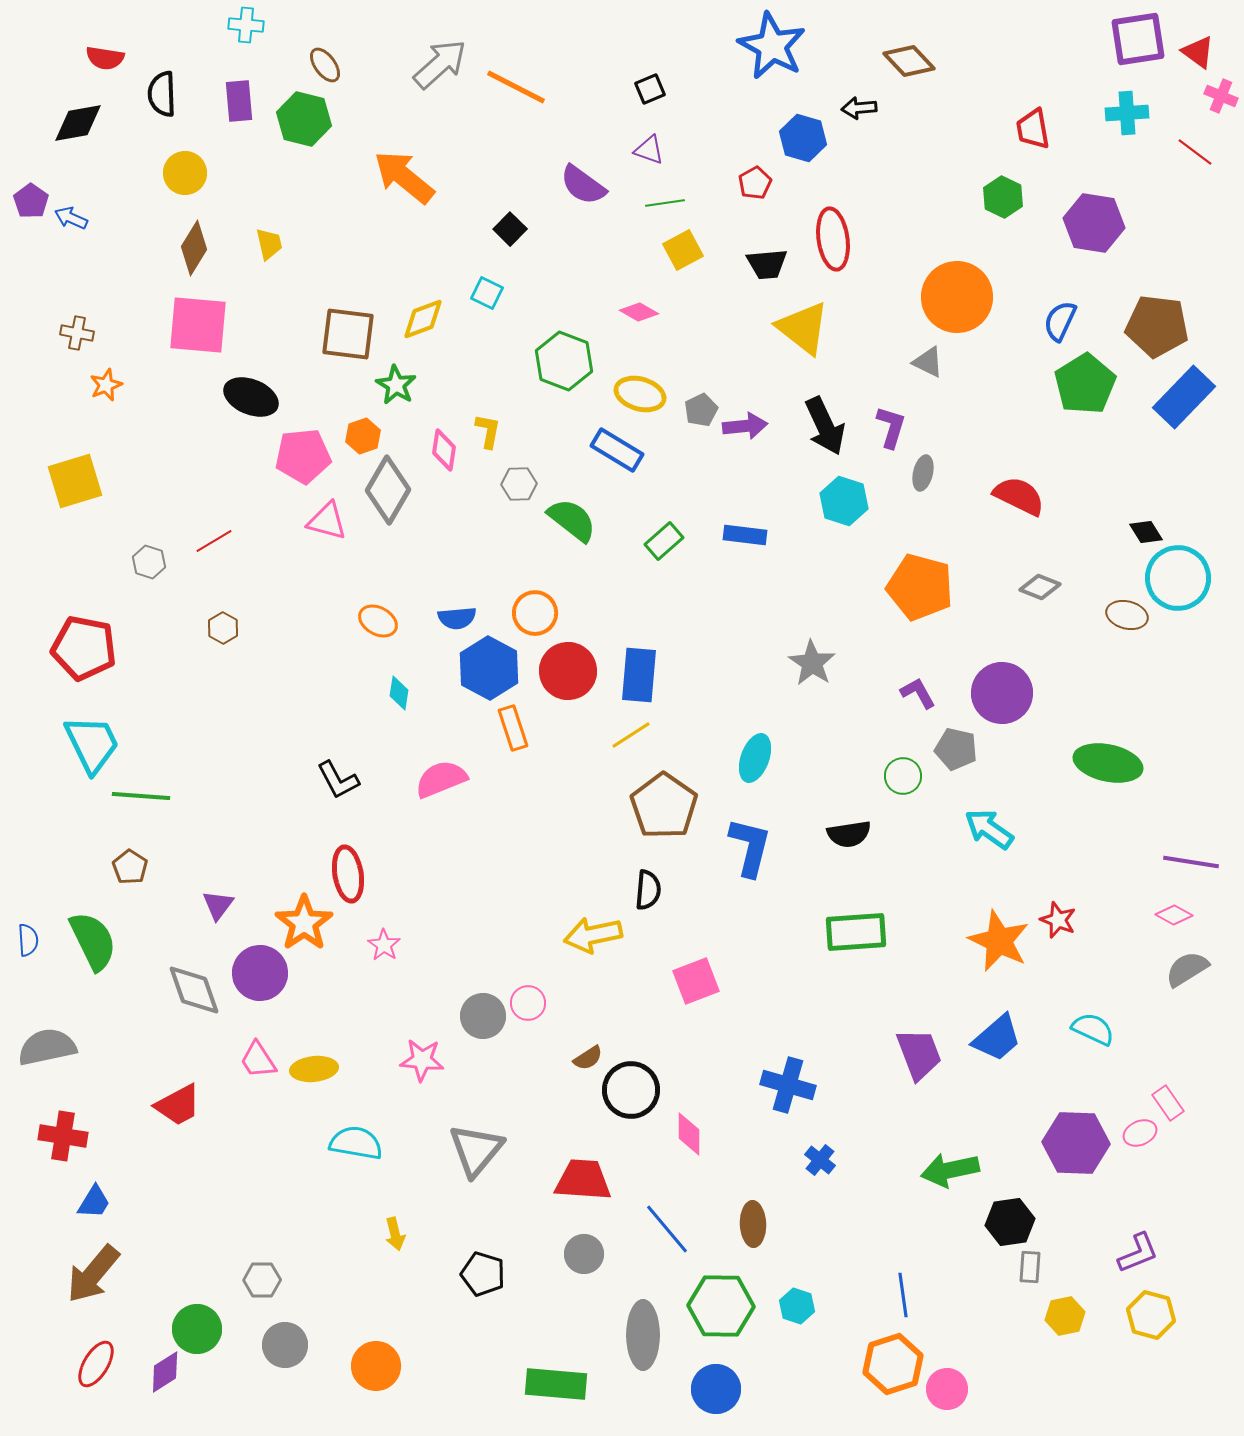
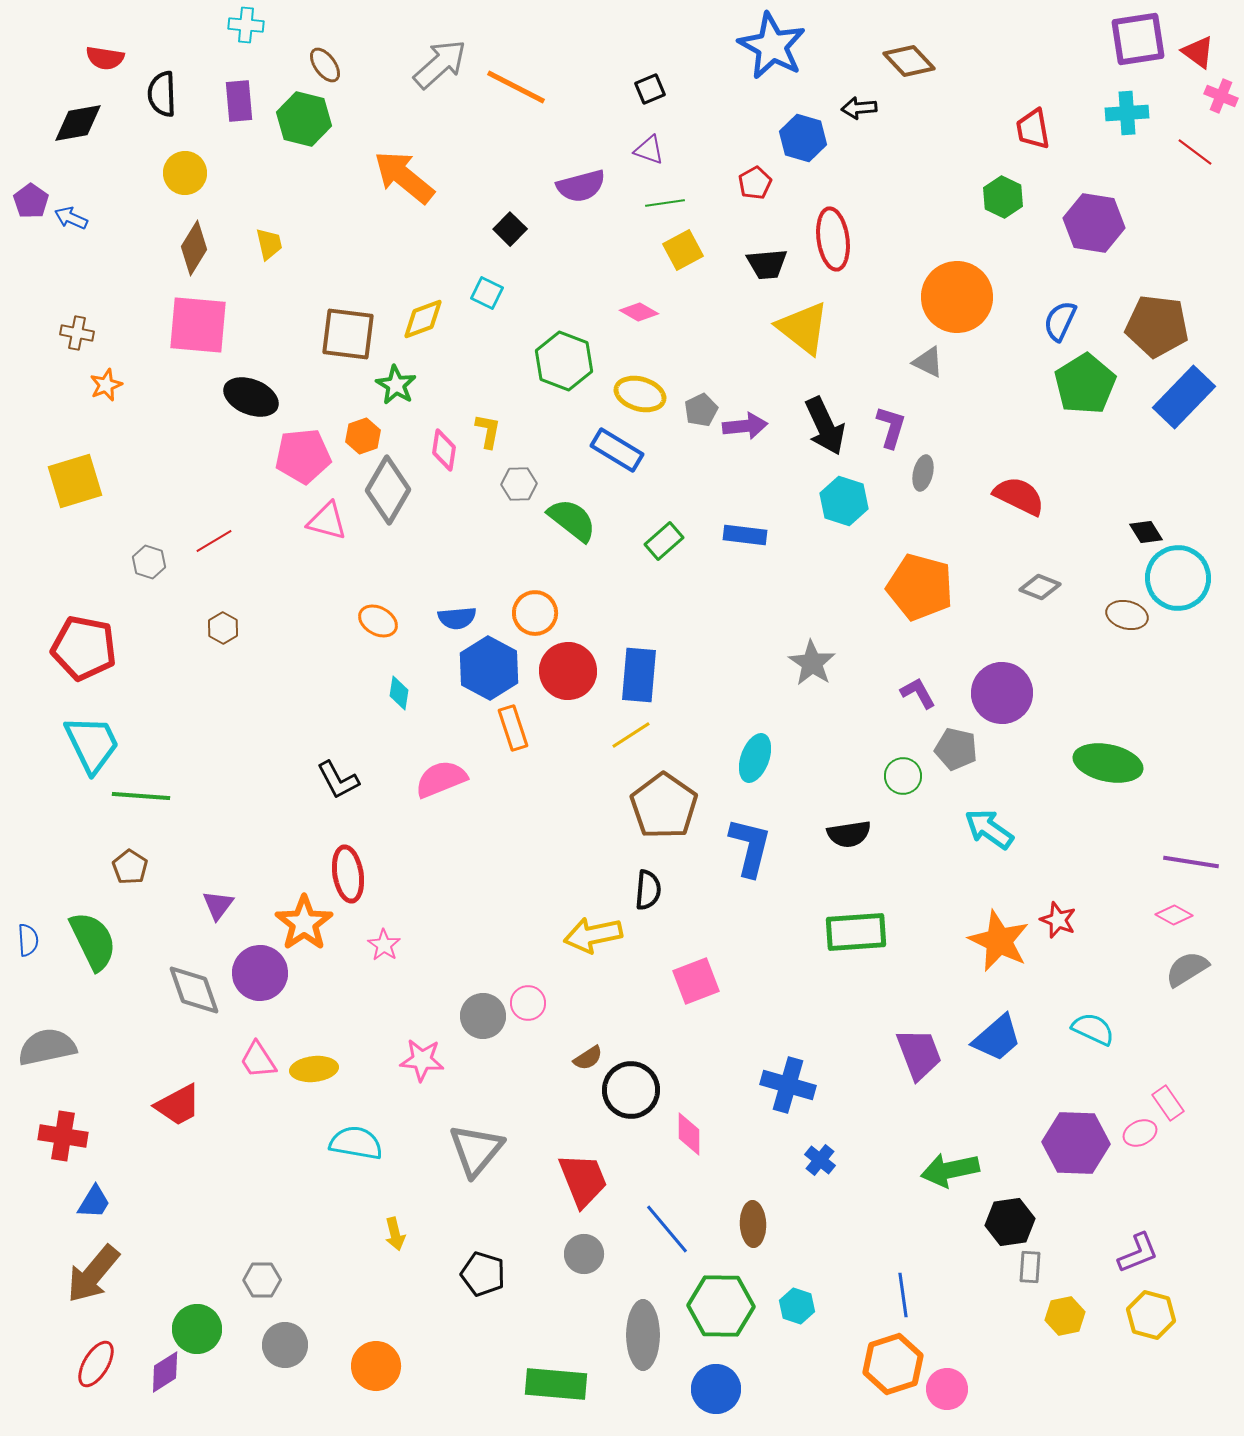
purple semicircle at (583, 185): moved 2 px left, 1 px down; rotated 51 degrees counterclockwise
red trapezoid at (583, 1180): rotated 64 degrees clockwise
